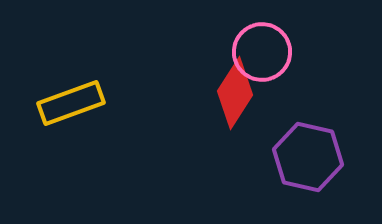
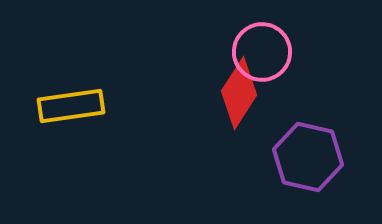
red diamond: moved 4 px right
yellow rectangle: moved 3 px down; rotated 12 degrees clockwise
